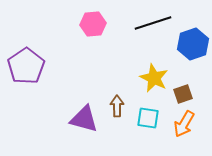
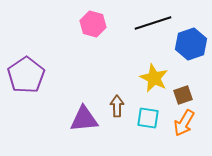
pink hexagon: rotated 20 degrees clockwise
blue hexagon: moved 2 px left
purple pentagon: moved 9 px down
brown square: moved 1 px down
purple triangle: rotated 20 degrees counterclockwise
orange arrow: moved 1 px up
